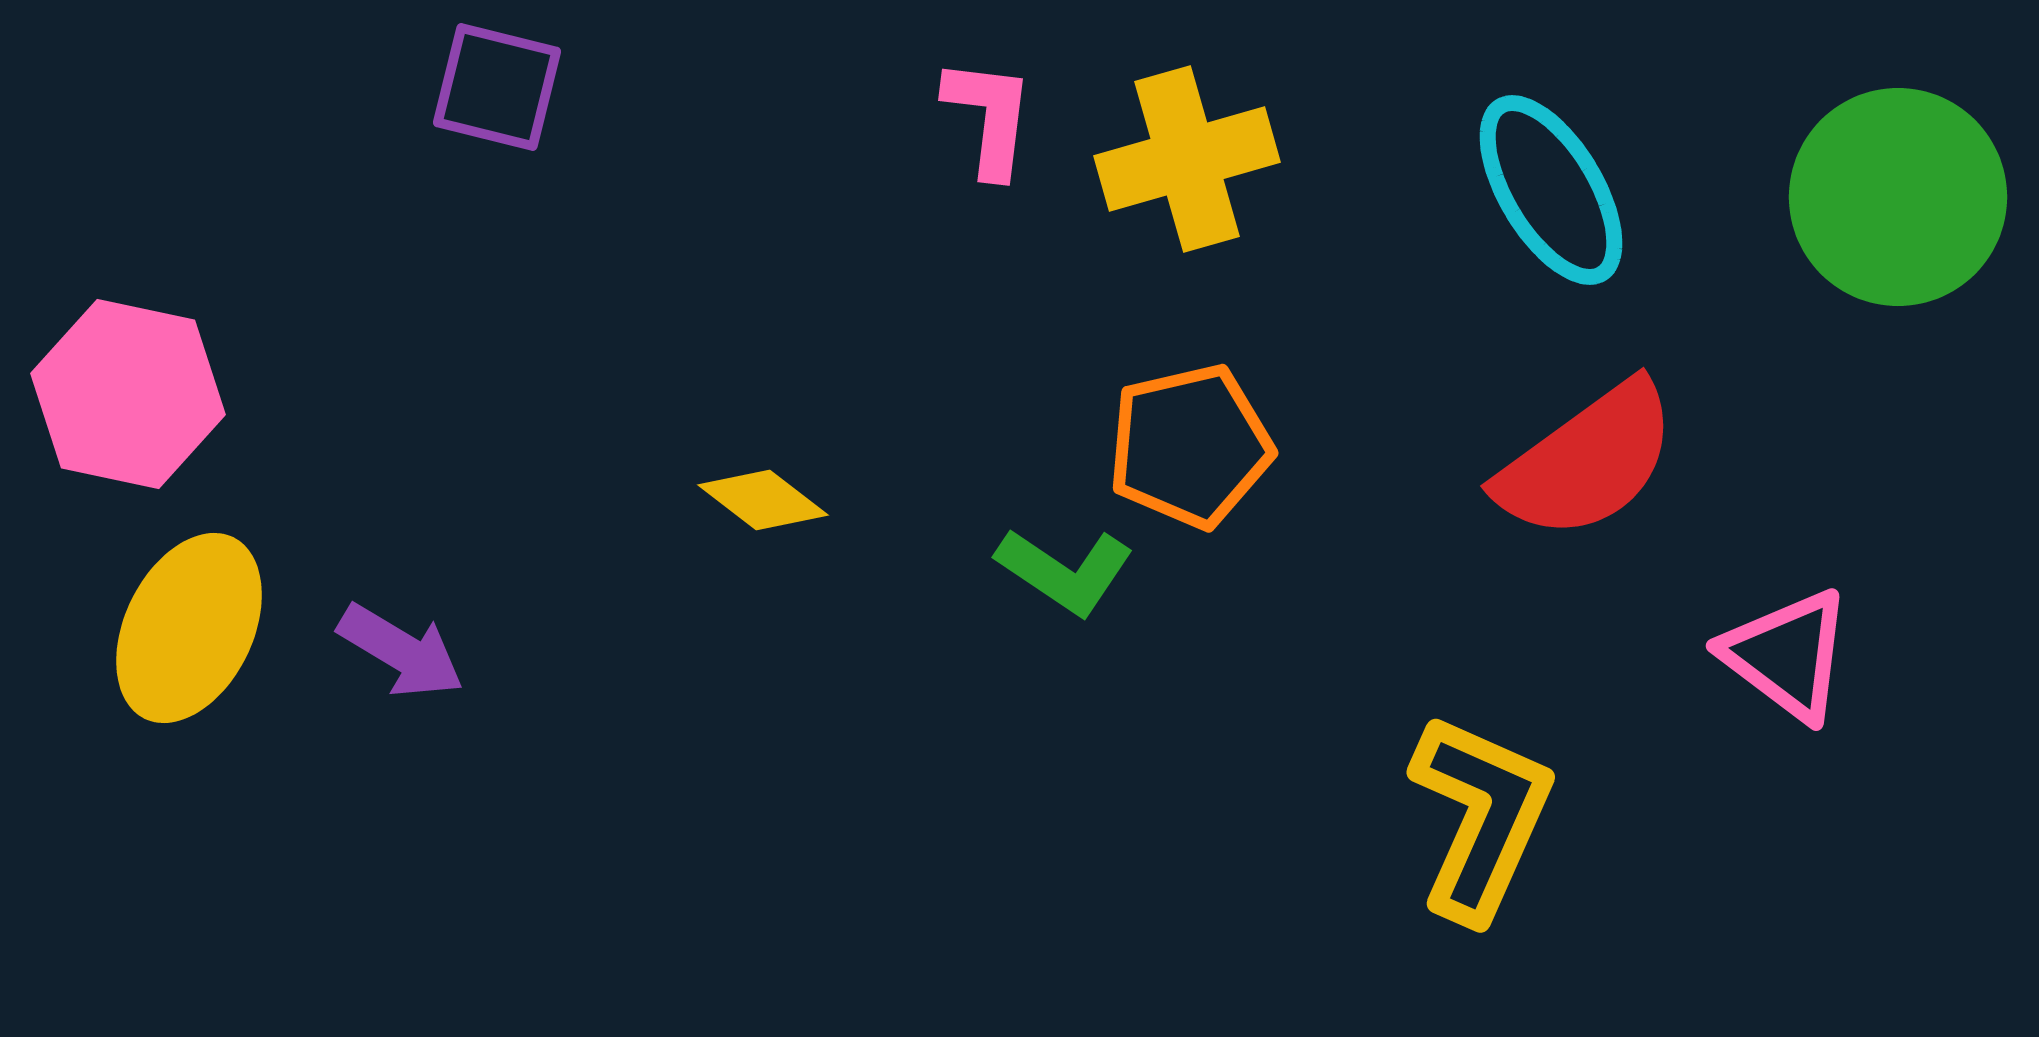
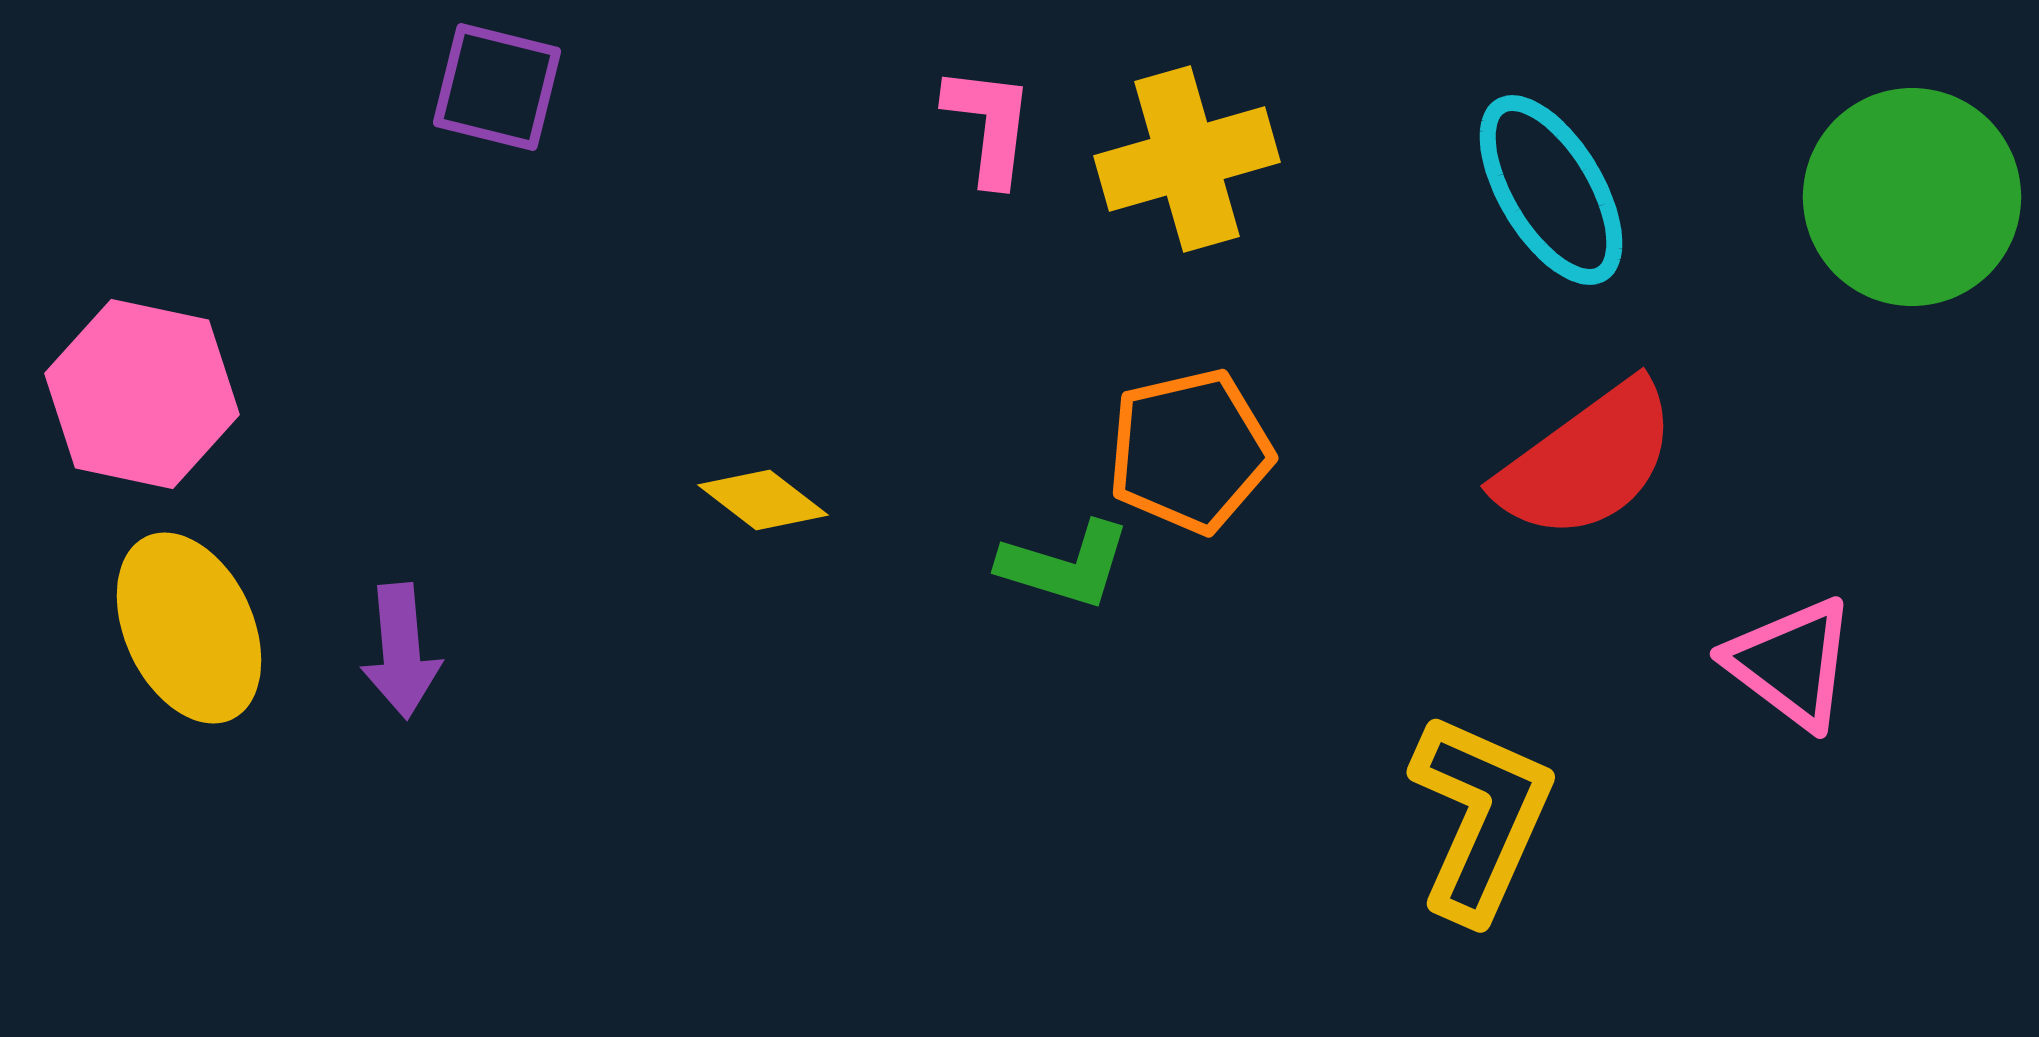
pink L-shape: moved 8 px down
green circle: moved 14 px right
pink hexagon: moved 14 px right
orange pentagon: moved 5 px down
green L-shape: moved 6 px up; rotated 17 degrees counterclockwise
yellow ellipse: rotated 51 degrees counterclockwise
purple arrow: rotated 54 degrees clockwise
pink triangle: moved 4 px right, 8 px down
